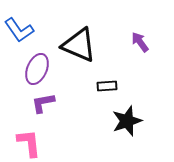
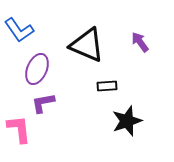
black triangle: moved 8 px right
pink L-shape: moved 10 px left, 14 px up
